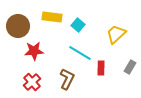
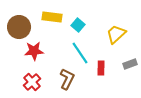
brown circle: moved 1 px right, 1 px down
cyan line: rotated 25 degrees clockwise
gray rectangle: moved 3 px up; rotated 40 degrees clockwise
